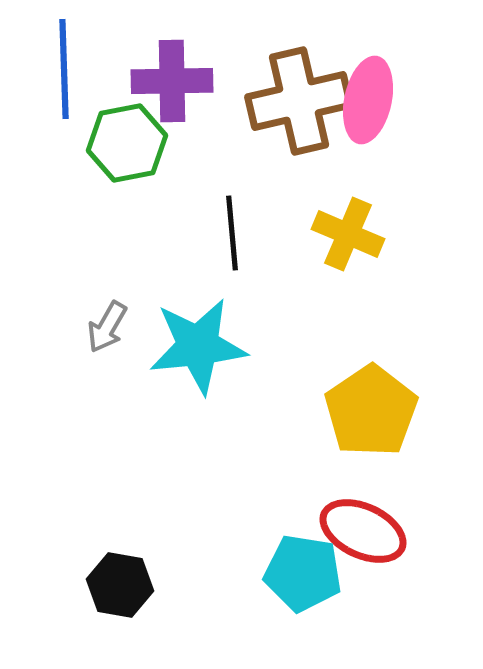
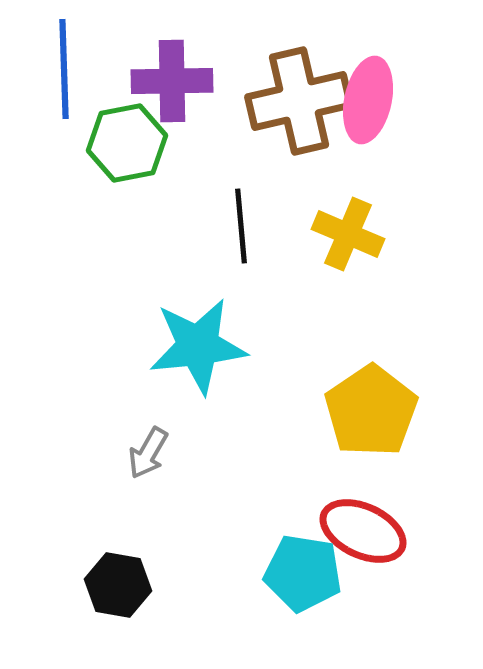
black line: moved 9 px right, 7 px up
gray arrow: moved 41 px right, 126 px down
black hexagon: moved 2 px left
